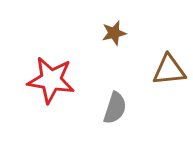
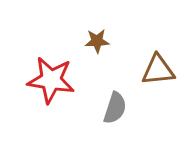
brown star: moved 17 px left, 8 px down; rotated 10 degrees clockwise
brown triangle: moved 11 px left
